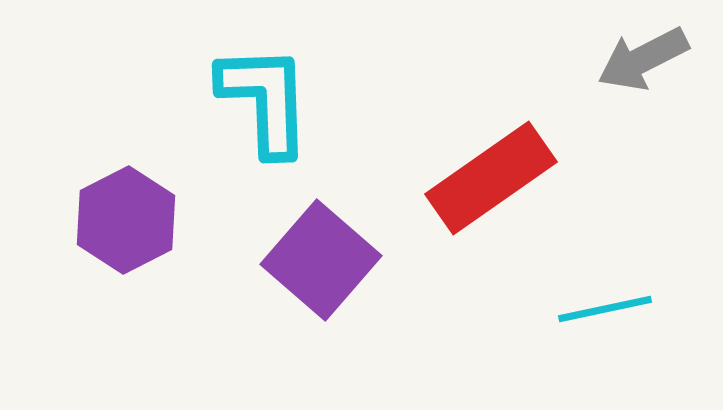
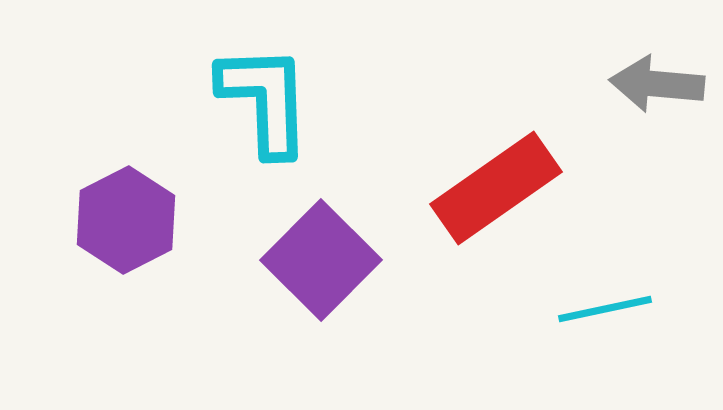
gray arrow: moved 14 px right, 25 px down; rotated 32 degrees clockwise
red rectangle: moved 5 px right, 10 px down
purple square: rotated 4 degrees clockwise
